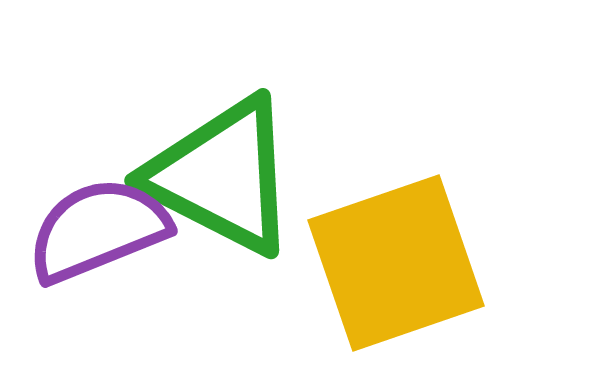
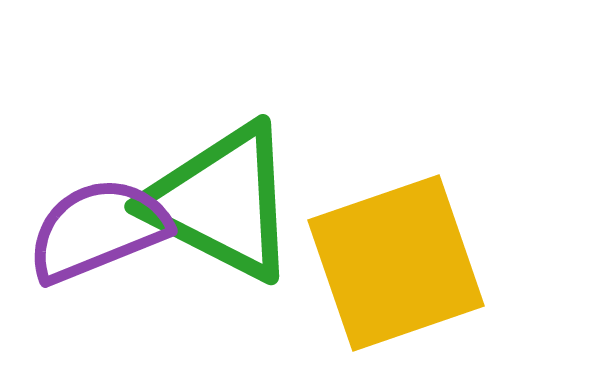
green triangle: moved 26 px down
